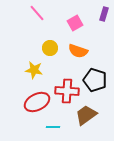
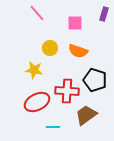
pink square: rotated 28 degrees clockwise
